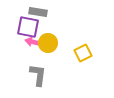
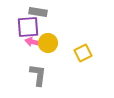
purple square: rotated 15 degrees counterclockwise
